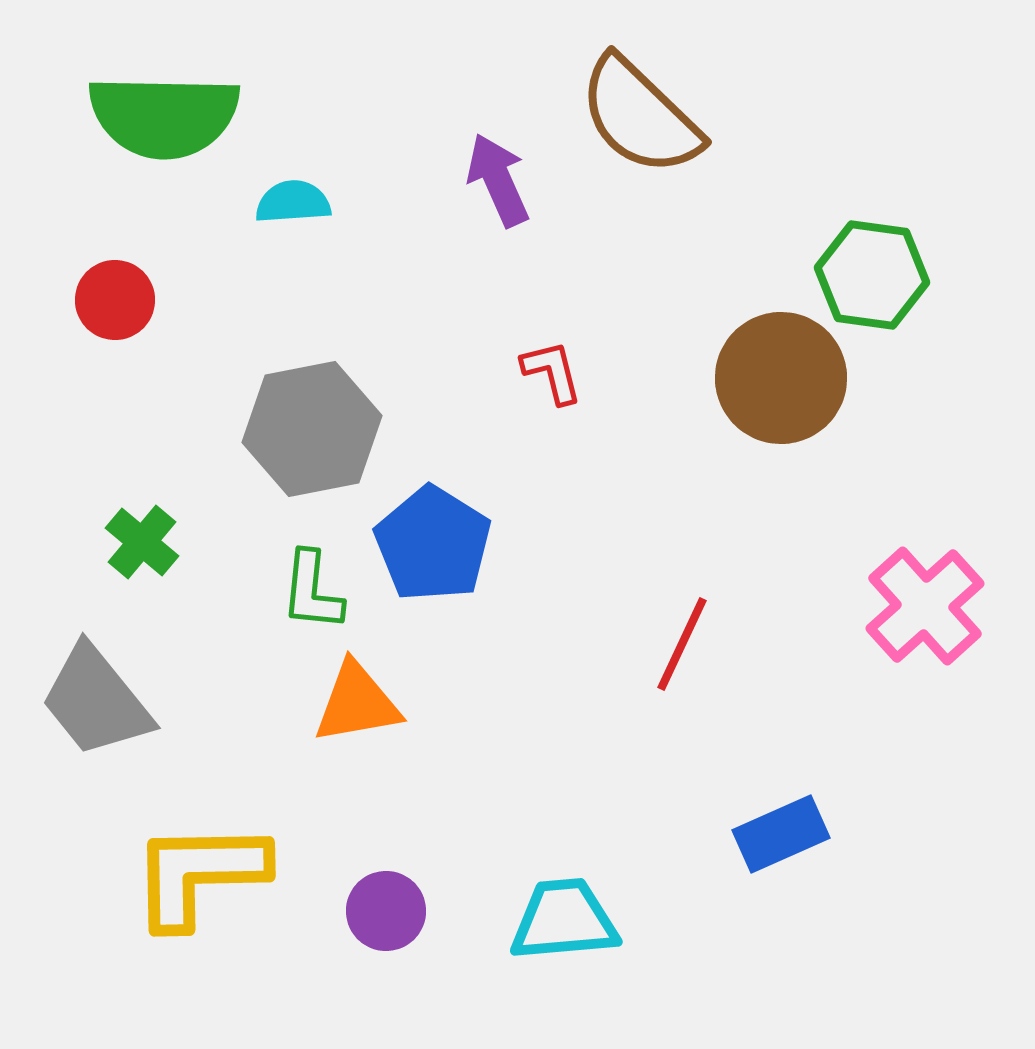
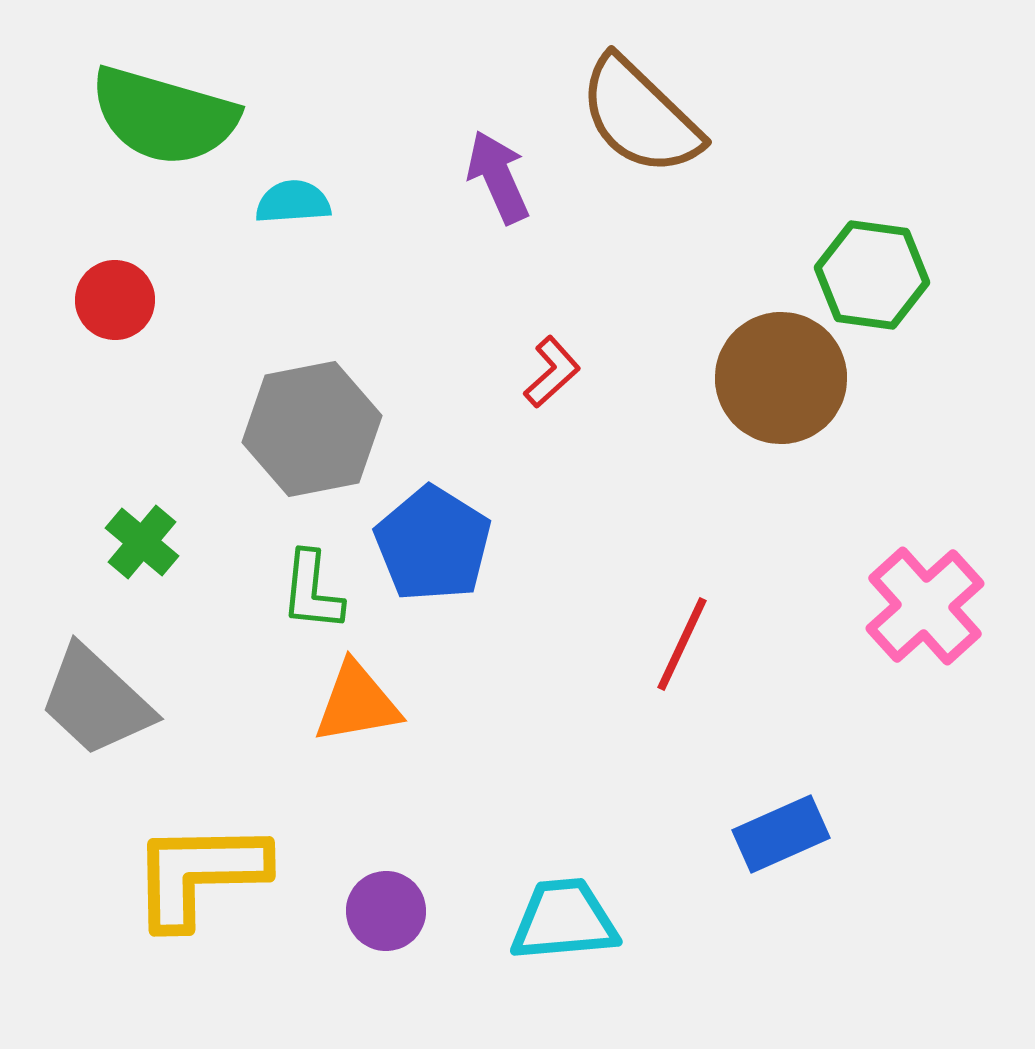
green semicircle: rotated 15 degrees clockwise
purple arrow: moved 3 px up
red L-shape: rotated 62 degrees clockwise
gray trapezoid: rotated 8 degrees counterclockwise
